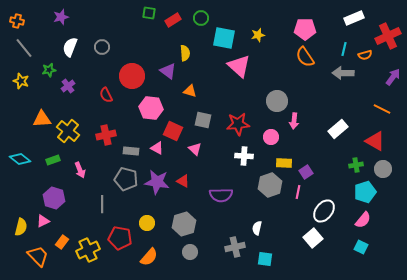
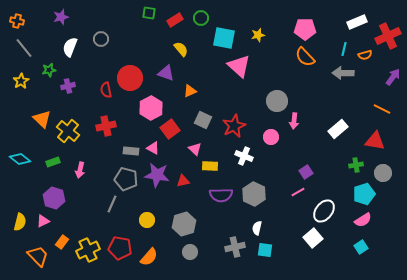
white rectangle at (354, 18): moved 3 px right, 4 px down
red rectangle at (173, 20): moved 2 px right
gray circle at (102, 47): moved 1 px left, 8 px up
yellow semicircle at (185, 53): moved 4 px left, 4 px up; rotated 35 degrees counterclockwise
orange semicircle at (305, 57): rotated 10 degrees counterclockwise
purple triangle at (168, 71): moved 2 px left, 2 px down; rotated 18 degrees counterclockwise
red circle at (132, 76): moved 2 px left, 2 px down
yellow star at (21, 81): rotated 21 degrees clockwise
purple cross at (68, 86): rotated 24 degrees clockwise
orange triangle at (190, 91): rotated 40 degrees counterclockwise
red semicircle at (106, 95): moved 5 px up; rotated 14 degrees clockwise
pink hexagon at (151, 108): rotated 25 degrees clockwise
orange triangle at (42, 119): rotated 48 degrees clockwise
gray square at (203, 120): rotated 12 degrees clockwise
red star at (238, 124): moved 4 px left, 2 px down; rotated 20 degrees counterclockwise
red square at (173, 131): moved 3 px left, 2 px up; rotated 30 degrees clockwise
red cross at (106, 135): moved 9 px up
red triangle at (375, 141): rotated 20 degrees counterclockwise
pink triangle at (157, 148): moved 4 px left
white cross at (244, 156): rotated 18 degrees clockwise
green rectangle at (53, 160): moved 2 px down
yellow rectangle at (284, 163): moved 74 px left, 3 px down
gray circle at (383, 169): moved 4 px down
pink arrow at (80, 170): rotated 35 degrees clockwise
red triangle at (183, 181): rotated 40 degrees counterclockwise
purple star at (157, 182): moved 7 px up
gray hexagon at (270, 185): moved 16 px left, 9 px down; rotated 15 degrees counterclockwise
pink line at (298, 192): rotated 48 degrees clockwise
cyan pentagon at (365, 192): moved 1 px left, 2 px down
gray line at (102, 204): moved 10 px right; rotated 24 degrees clockwise
pink semicircle at (363, 220): rotated 18 degrees clockwise
yellow circle at (147, 223): moved 3 px up
yellow semicircle at (21, 227): moved 1 px left, 5 px up
red pentagon at (120, 238): moved 10 px down
cyan square at (361, 247): rotated 32 degrees clockwise
cyan square at (265, 259): moved 9 px up
